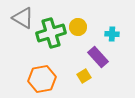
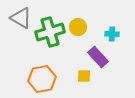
gray triangle: moved 2 px left
green cross: moved 1 px left, 1 px up
yellow square: rotated 32 degrees clockwise
